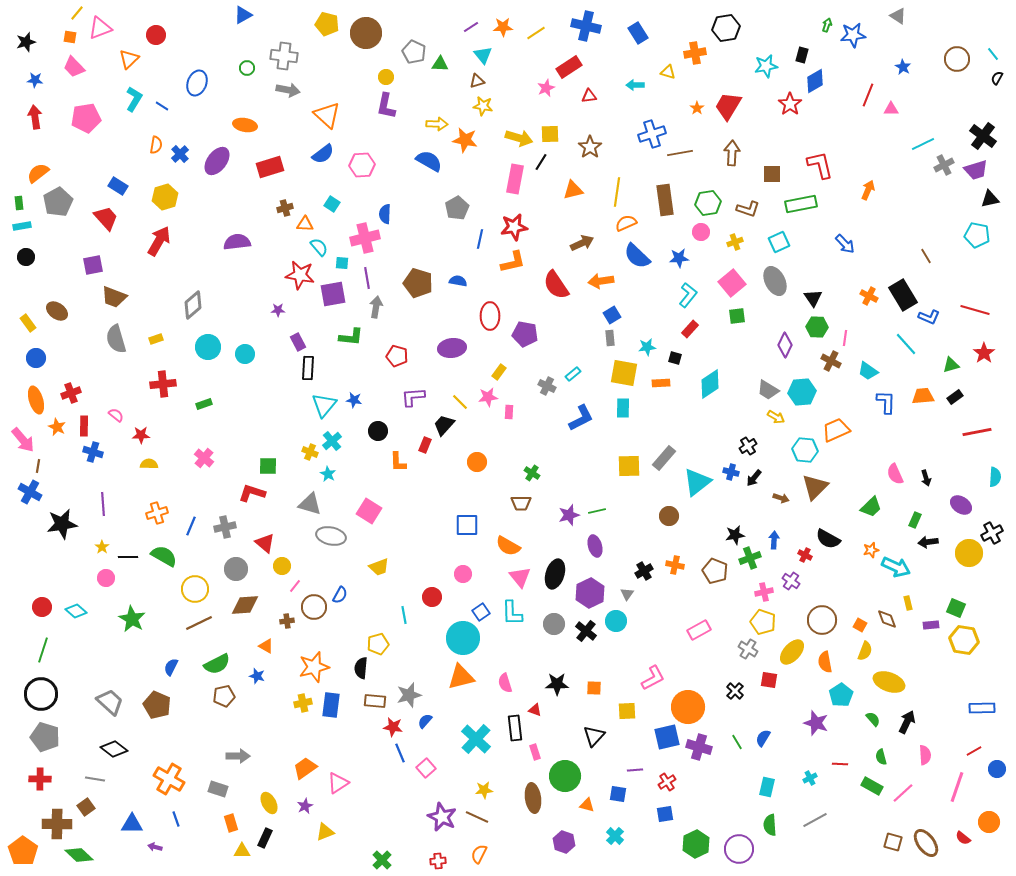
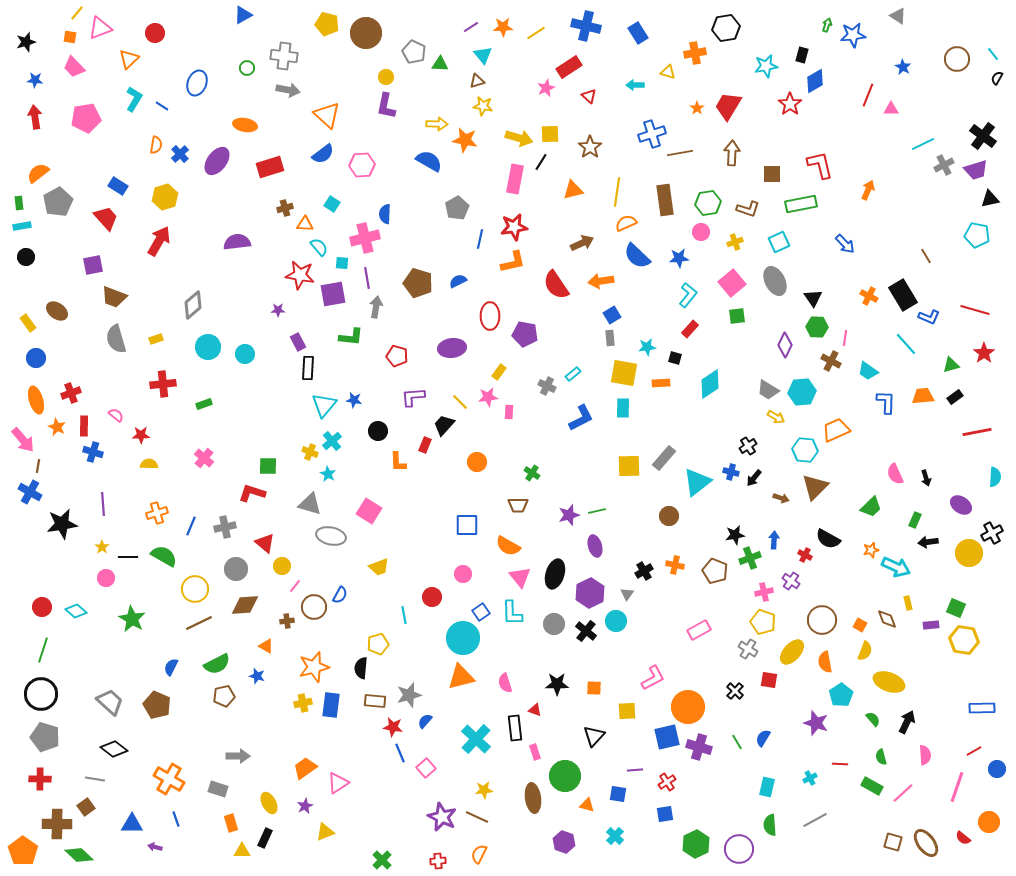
red circle at (156, 35): moved 1 px left, 2 px up
red triangle at (589, 96): rotated 49 degrees clockwise
blue semicircle at (458, 281): rotated 36 degrees counterclockwise
brown trapezoid at (521, 503): moved 3 px left, 2 px down
